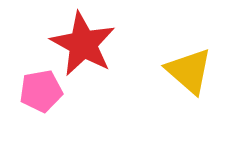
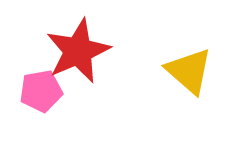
red star: moved 5 px left, 7 px down; rotated 20 degrees clockwise
